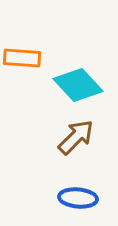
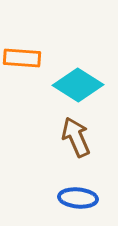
cyan diamond: rotated 15 degrees counterclockwise
brown arrow: rotated 69 degrees counterclockwise
